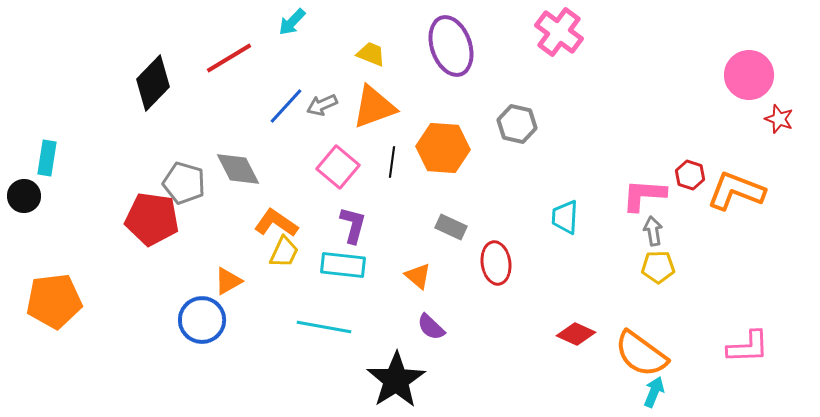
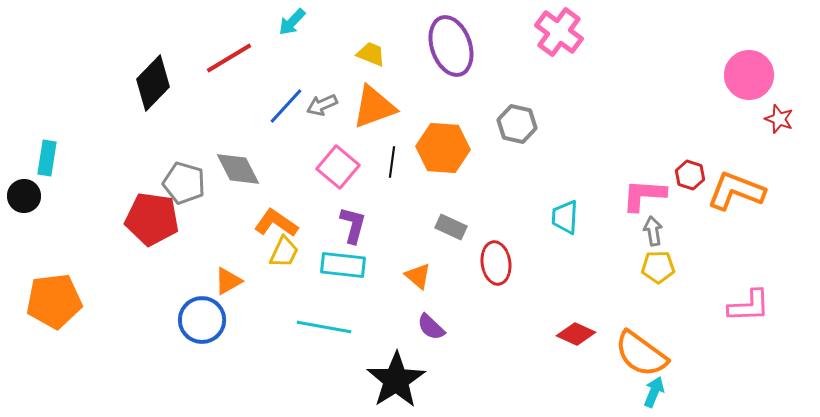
pink L-shape at (748, 347): moved 1 px right, 41 px up
